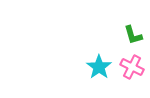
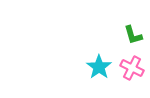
pink cross: moved 1 px down
